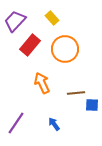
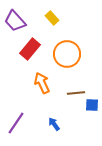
purple trapezoid: rotated 85 degrees counterclockwise
red rectangle: moved 4 px down
orange circle: moved 2 px right, 5 px down
